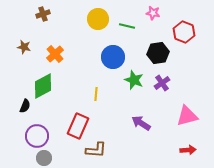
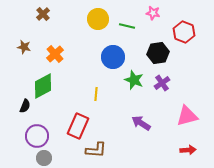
brown cross: rotated 24 degrees counterclockwise
